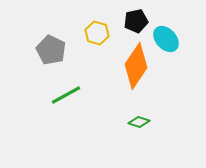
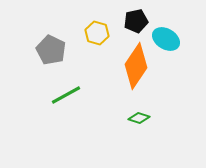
cyan ellipse: rotated 16 degrees counterclockwise
green diamond: moved 4 px up
